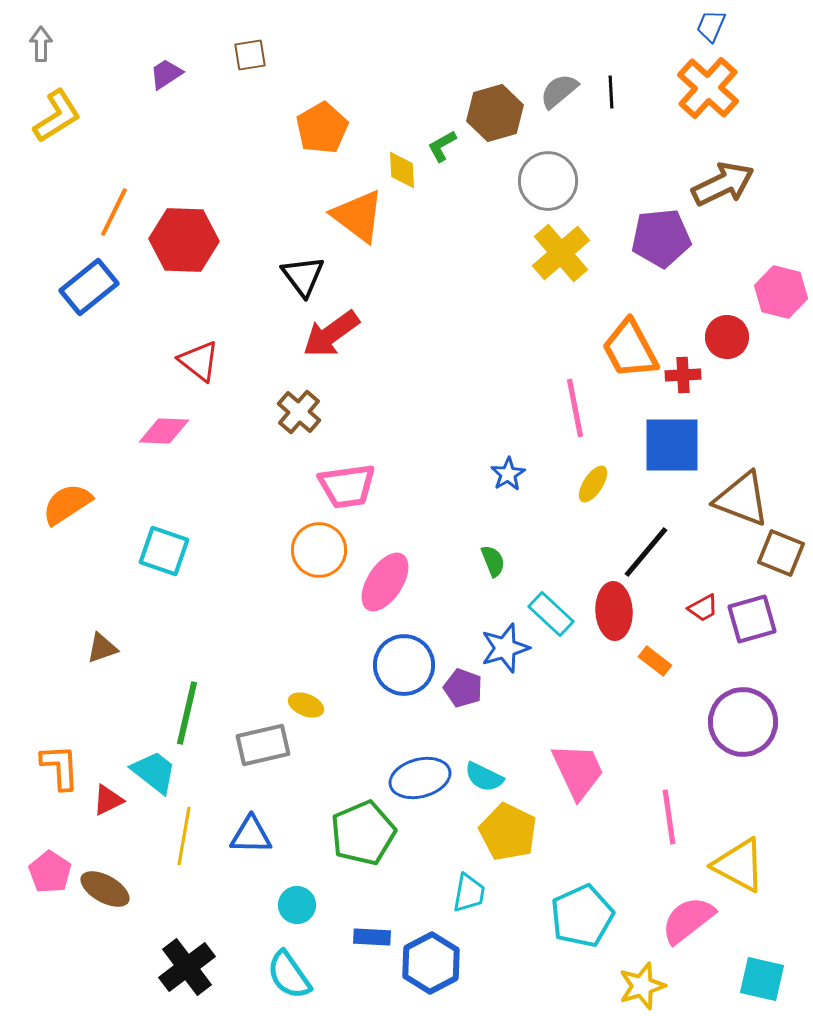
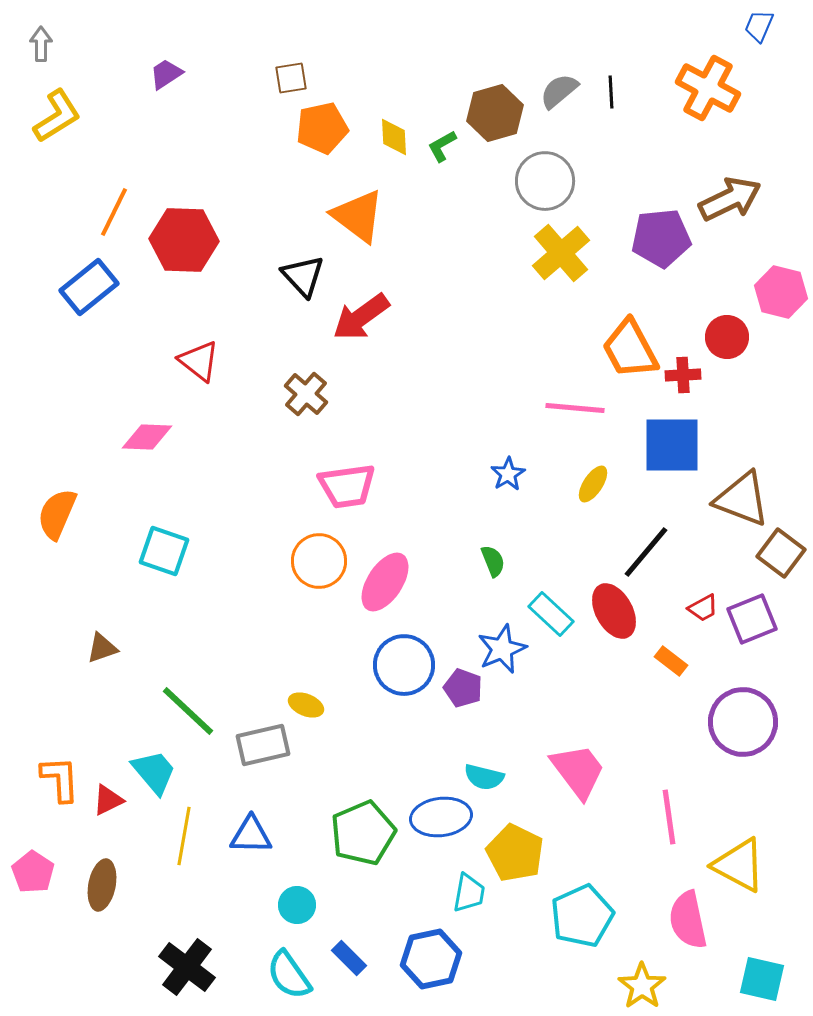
blue trapezoid at (711, 26): moved 48 px right
brown square at (250, 55): moved 41 px right, 23 px down
orange cross at (708, 88): rotated 14 degrees counterclockwise
orange pentagon at (322, 128): rotated 18 degrees clockwise
yellow diamond at (402, 170): moved 8 px left, 33 px up
gray circle at (548, 181): moved 3 px left
brown arrow at (723, 184): moved 7 px right, 15 px down
black triangle at (303, 276): rotated 6 degrees counterclockwise
red arrow at (331, 334): moved 30 px right, 17 px up
pink line at (575, 408): rotated 74 degrees counterclockwise
brown cross at (299, 412): moved 7 px right, 18 px up
pink diamond at (164, 431): moved 17 px left, 6 px down
orange semicircle at (67, 504): moved 10 px left, 10 px down; rotated 34 degrees counterclockwise
orange circle at (319, 550): moved 11 px down
brown square at (781, 553): rotated 15 degrees clockwise
red ellipse at (614, 611): rotated 26 degrees counterclockwise
purple square at (752, 619): rotated 6 degrees counterclockwise
blue star at (505, 648): moved 3 px left, 1 px down; rotated 6 degrees counterclockwise
orange rectangle at (655, 661): moved 16 px right
green line at (187, 713): moved 1 px right, 2 px up; rotated 60 degrees counterclockwise
orange L-shape at (60, 767): moved 12 px down
pink trapezoid at (578, 771): rotated 12 degrees counterclockwise
cyan trapezoid at (154, 772): rotated 12 degrees clockwise
cyan semicircle at (484, 777): rotated 12 degrees counterclockwise
blue ellipse at (420, 778): moved 21 px right, 39 px down; rotated 8 degrees clockwise
yellow pentagon at (508, 832): moved 7 px right, 21 px down
pink pentagon at (50, 872): moved 17 px left
brown ellipse at (105, 889): moved 3 px left, 4 px up; rotated 72 degrees clockwise
pink semicircle at (688, 920): rotated 64 degrees counterclockwise
blue rectangle at (372, 937): moved 23 px left, 21 px down; rotated 42 degrees clockwise
blue hexagon at (431, 963): moved 4 px up; rotated 16 degrees clockwise
black cross at (187, 967): rotated 16 degrees counterclockwise
yellow star at (642, 986): rotated 18 degrees counterclockwise
